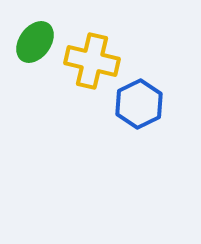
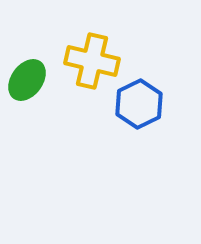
green ellipse: moved 8 px left, 38 px down
